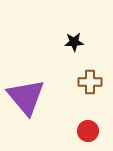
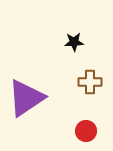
purple triangle: moved 1 px down; rotated 36 degrees clockwise
red circle: moved 2 px left
